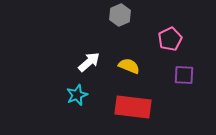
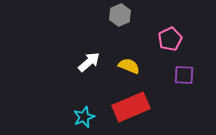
cyan star: moved 7 px right, 22 px down
red rectangle: moved 2 px left; rotated 30 degrees counterclockwise
